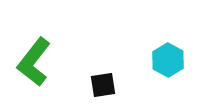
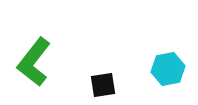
cyan hexagon: moved 9 px down; rotated 20 degrees clockwise
